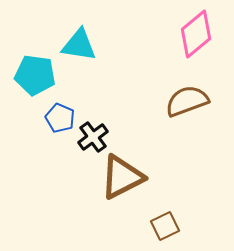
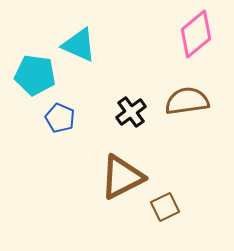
cyan triangle: rotated 15 degrees clockwise
brown semicircle: rotated 12 degrees clockwise
black cross: moved 38 px right, 25 px up
brown square: moved 19 px up
